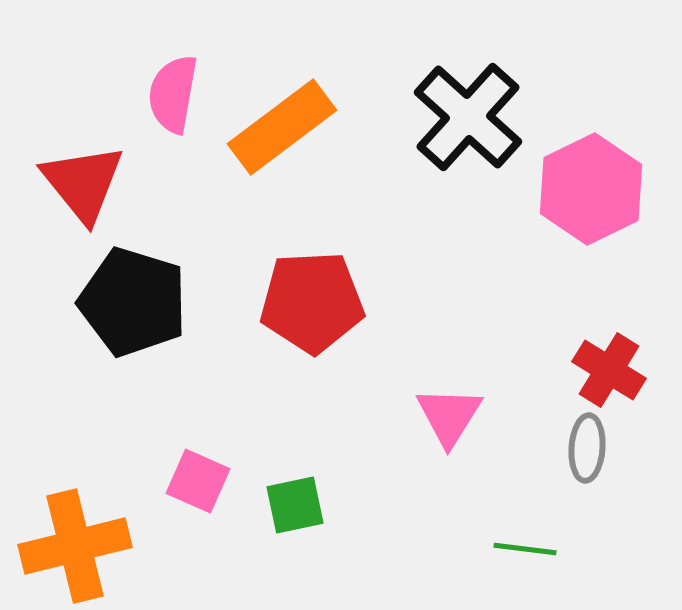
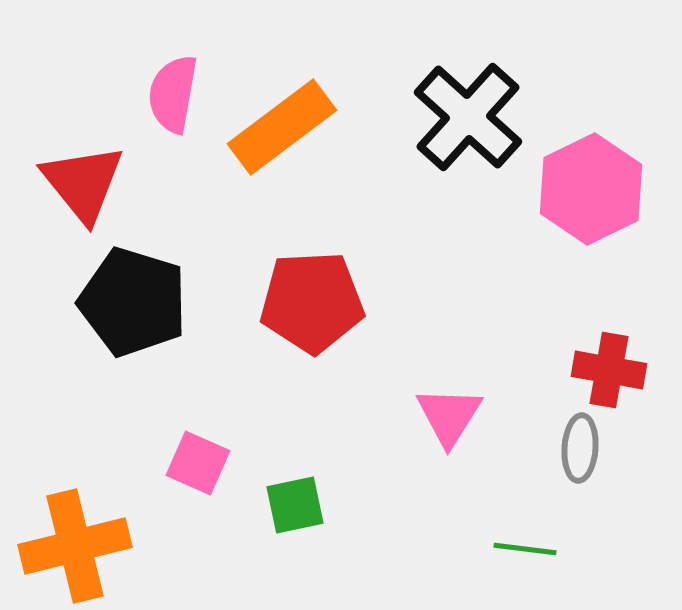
red cross: rotated 22 degrees counterclockwise
gray ellipse: moved 7 px left
pink square: moved 18 px up
